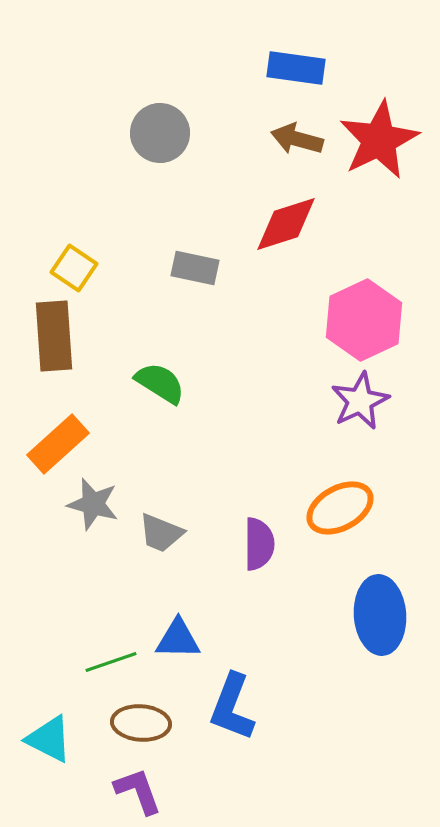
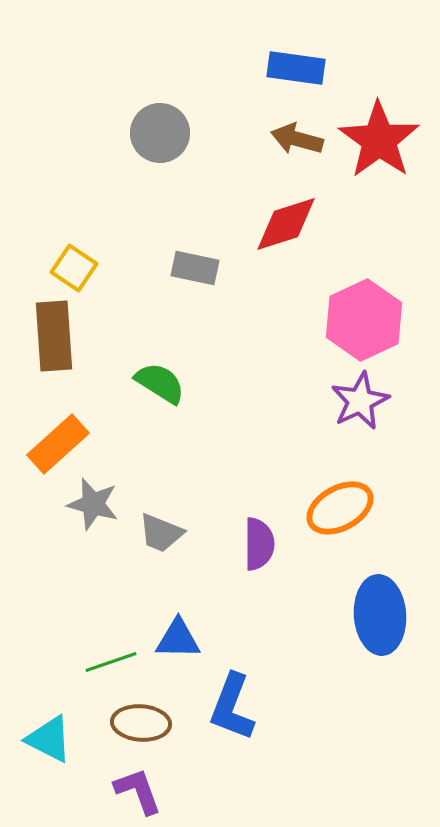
red star: rotated 10 degrees counterclockwise
